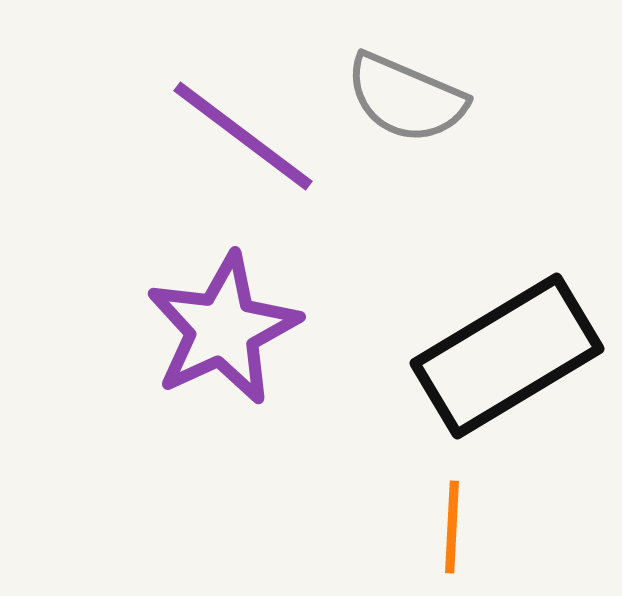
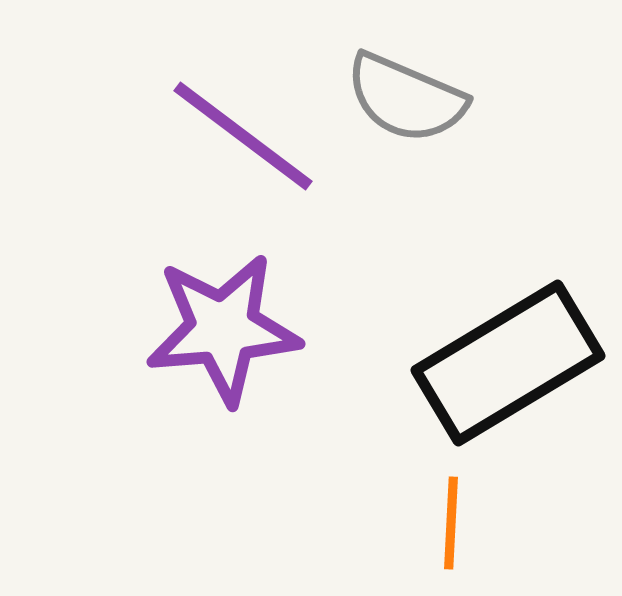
purple star: rotated 20 degrees clockwise
black rectangle: moved 1 px right, 7 px down
orange line: moved 1 px left, 4 px up
